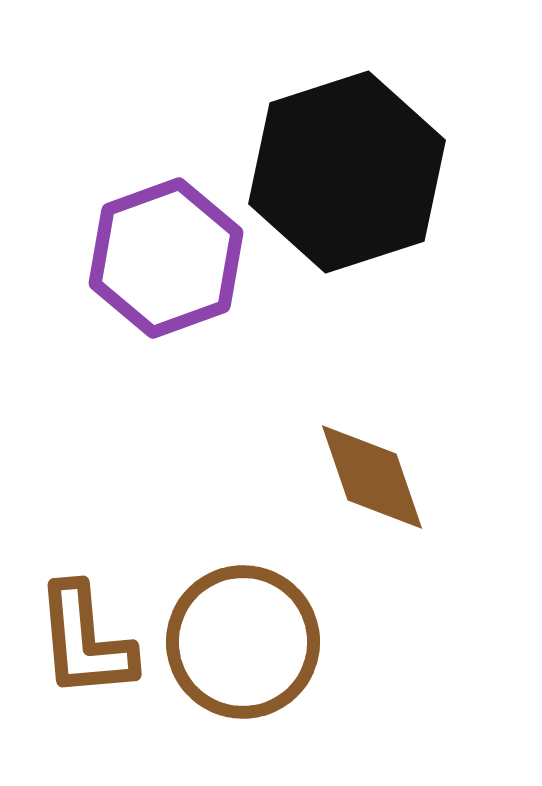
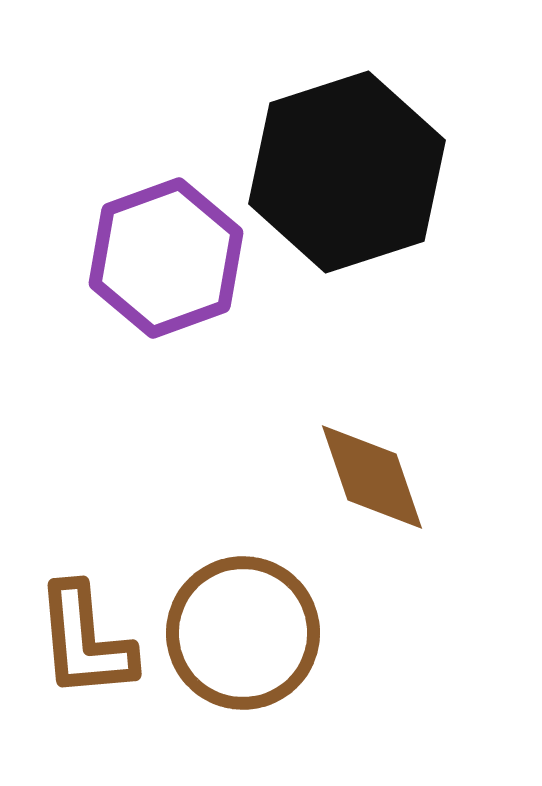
brown circle: moved 9 px up
